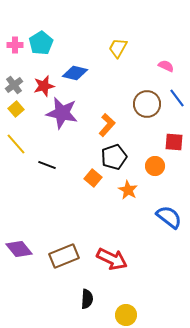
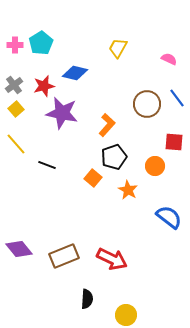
pink semicircle: moved 3 px right, 7 px up
